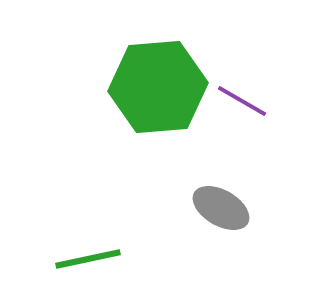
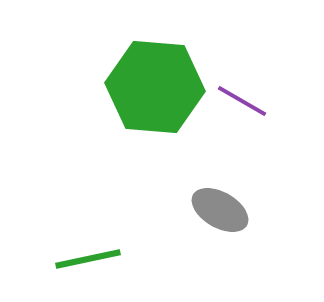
green hexagon: moved 3 px left; rotated 10 degrees clockwise
gray ellipse: moved 1 px left, 2 px down
